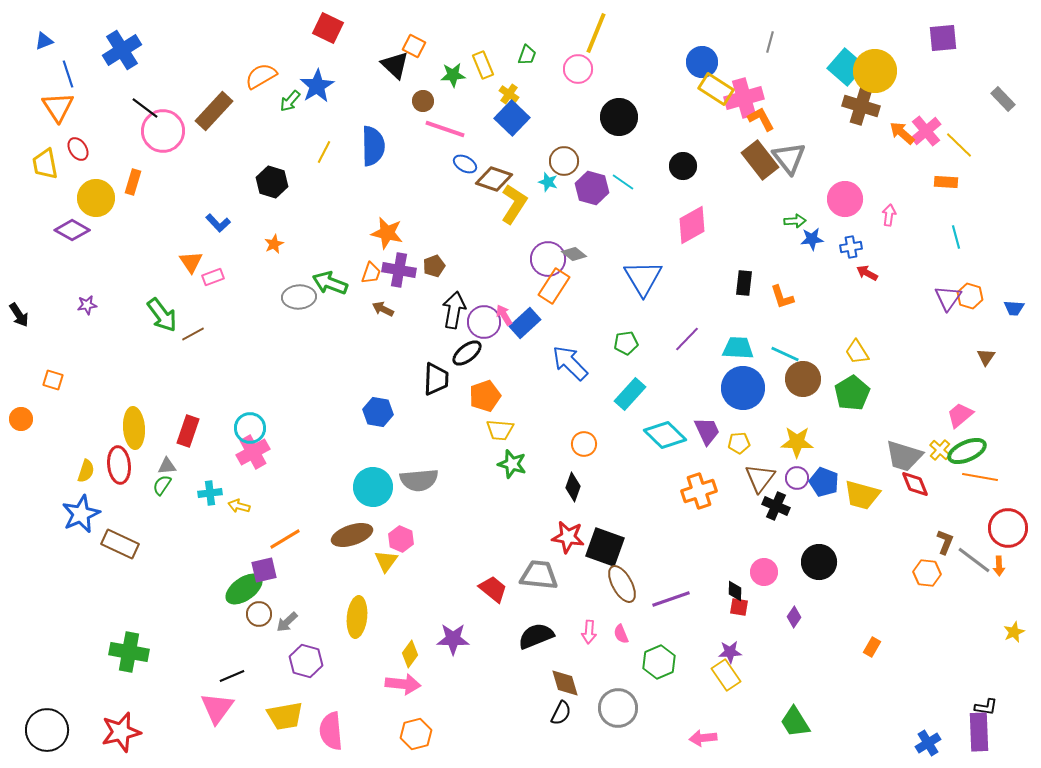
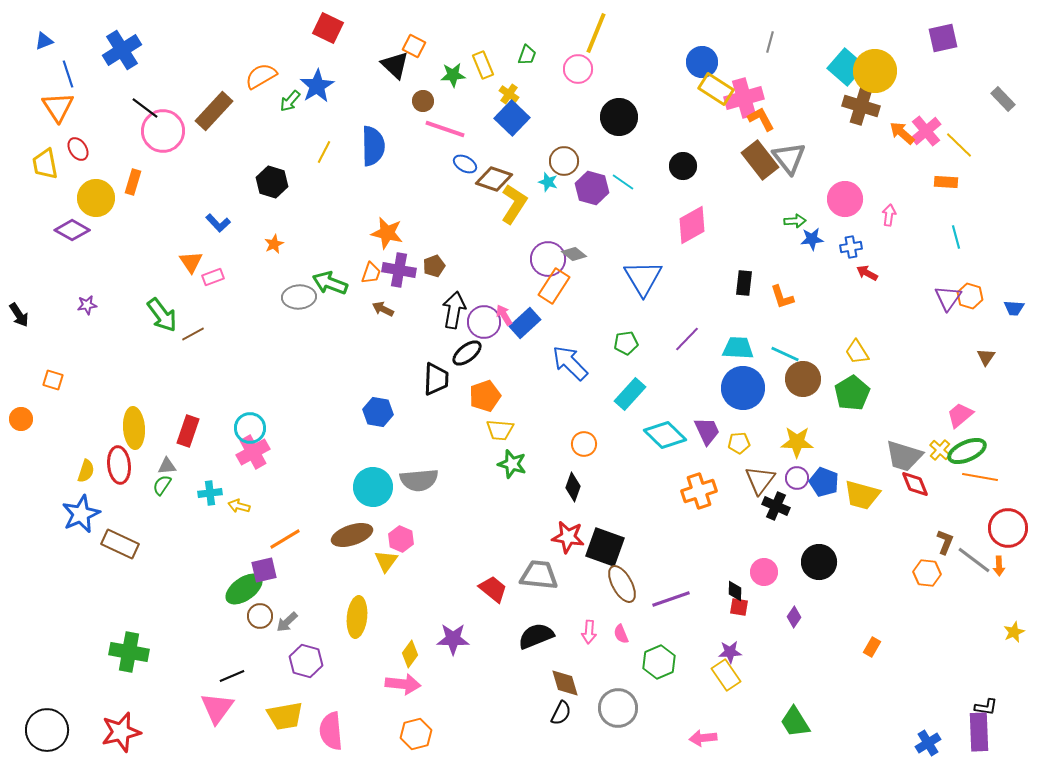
purple square at (943, 38): rotated 8 degrees counterclockwise
brown triangle at (760, 478): moved 2 px down
brown circle at (259, 614): moved 1 px right, 2 px down
